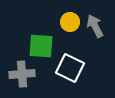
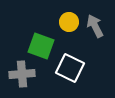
yellow circle: moved 1 px left
green square: rotated 16 degrees clockwise
